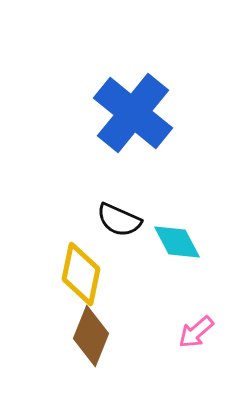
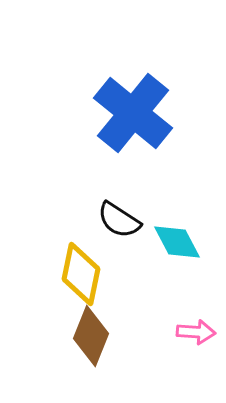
black semicircle: rotated 9 degrees clockwise
pink arrow: rotated 135 degrees counterclockwise
